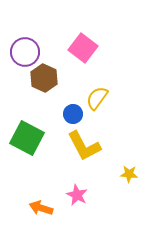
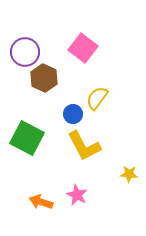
orange arrow: moved 6 px up
